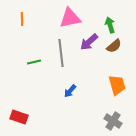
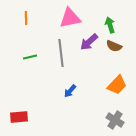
orange line: moved 4 px right, 1 px up
brown semicircle: rotated 63 degrees clockwise
green line: moved 4 px left, 5 px up
orange trapezoid: rotated 60 degrees clockwise
red rectangle: rotated 24 degrees counterclockwise
gray cross: moved 2 px right, 1 px up
